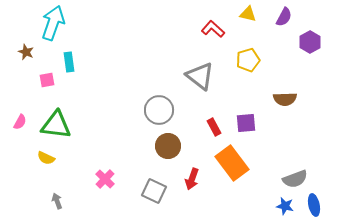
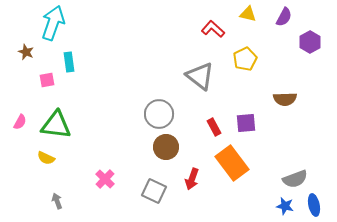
yellow pentagon: moved 3 px left, 1 px up; rotated 10 degrees counterclockwise
gray circle: moved 4 px down
brown circle: moved 2 px left, 1 px down
